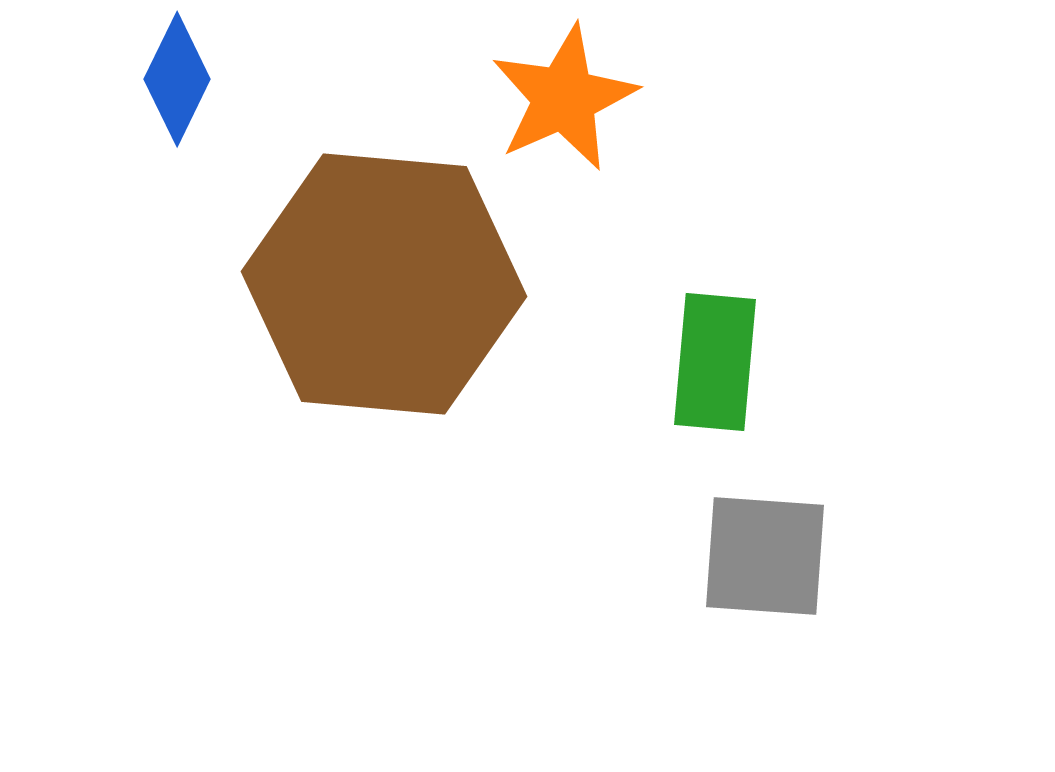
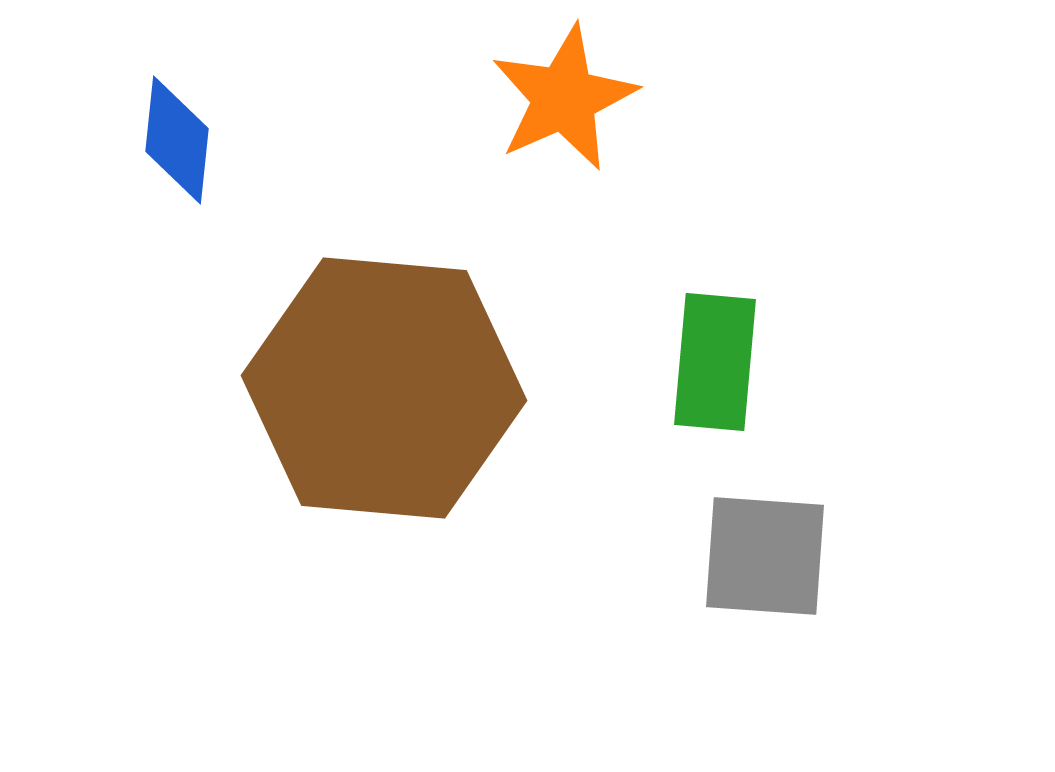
blue diamond: moved 61 px down; rotated 20 degrees counterclockwise
brown hexagon: moved 104 px down
